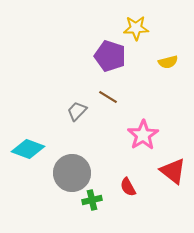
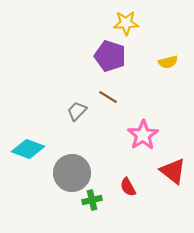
yellow star: moved 10 px left, 5 px up
